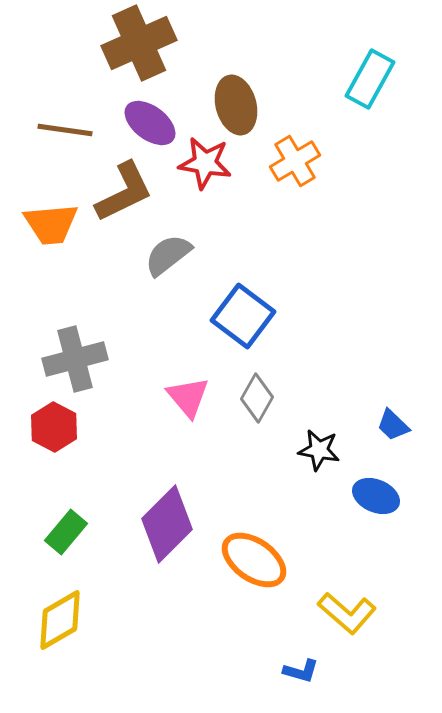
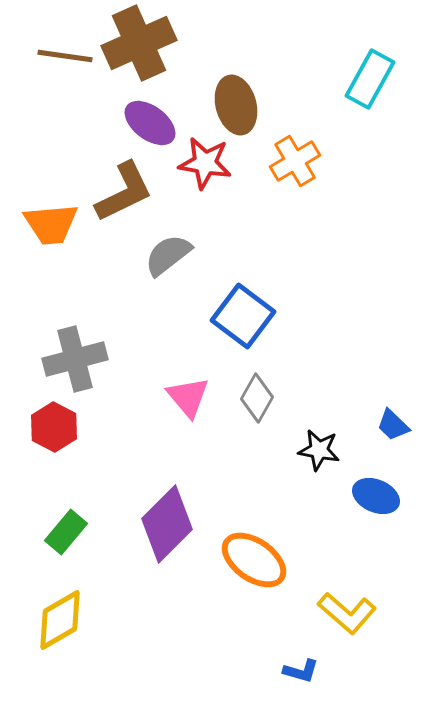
brown line: moved 74 px up
